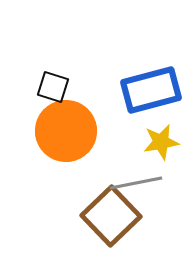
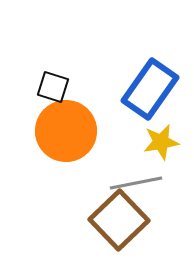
blue rectangle: moved 1 px left, 1 px up; rotated 40 degrees counterclockwise
brown square: moved 8 px right, 4 px down
